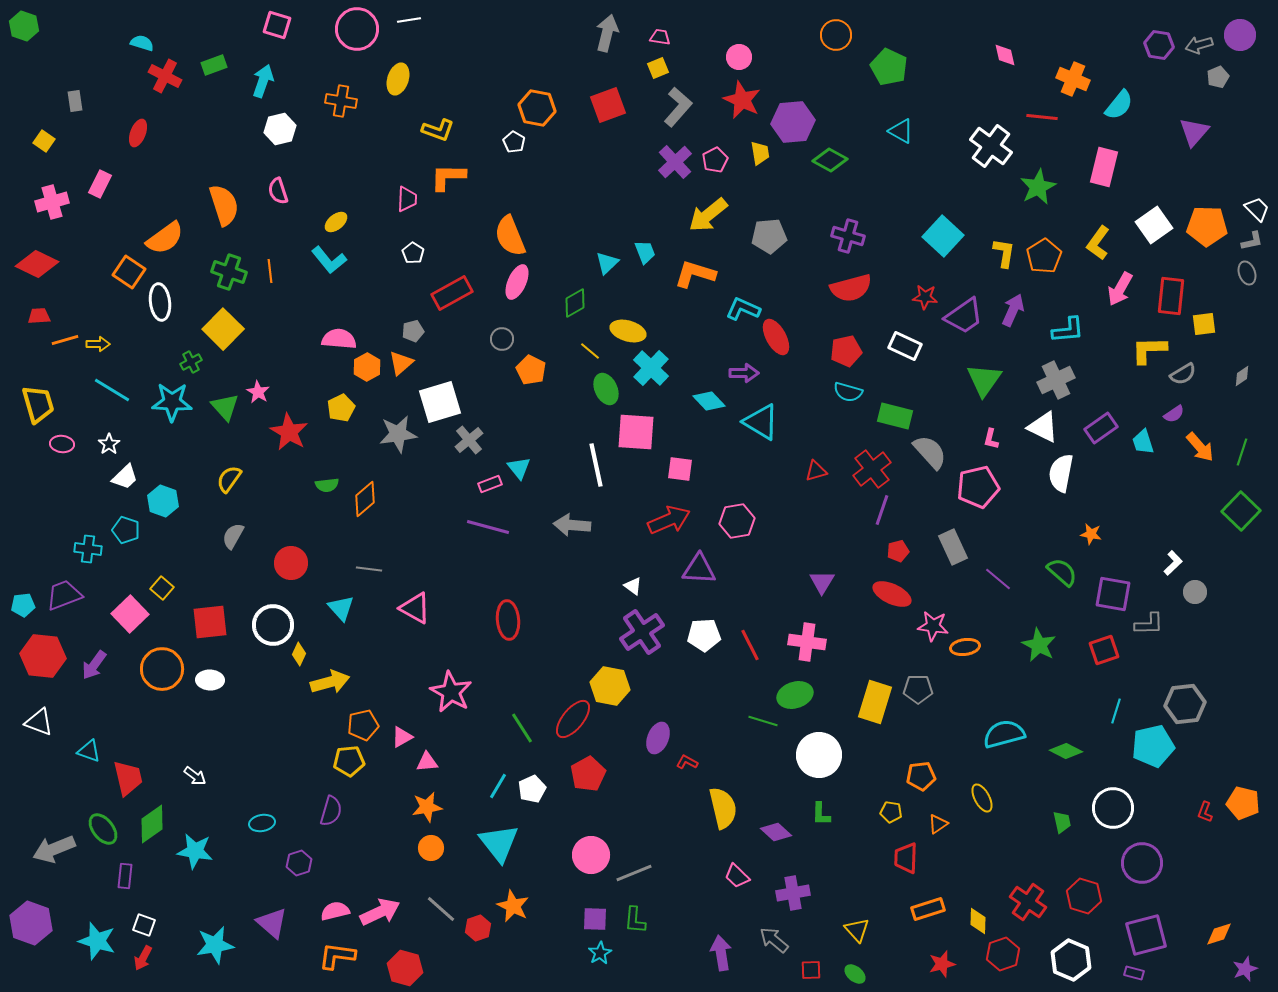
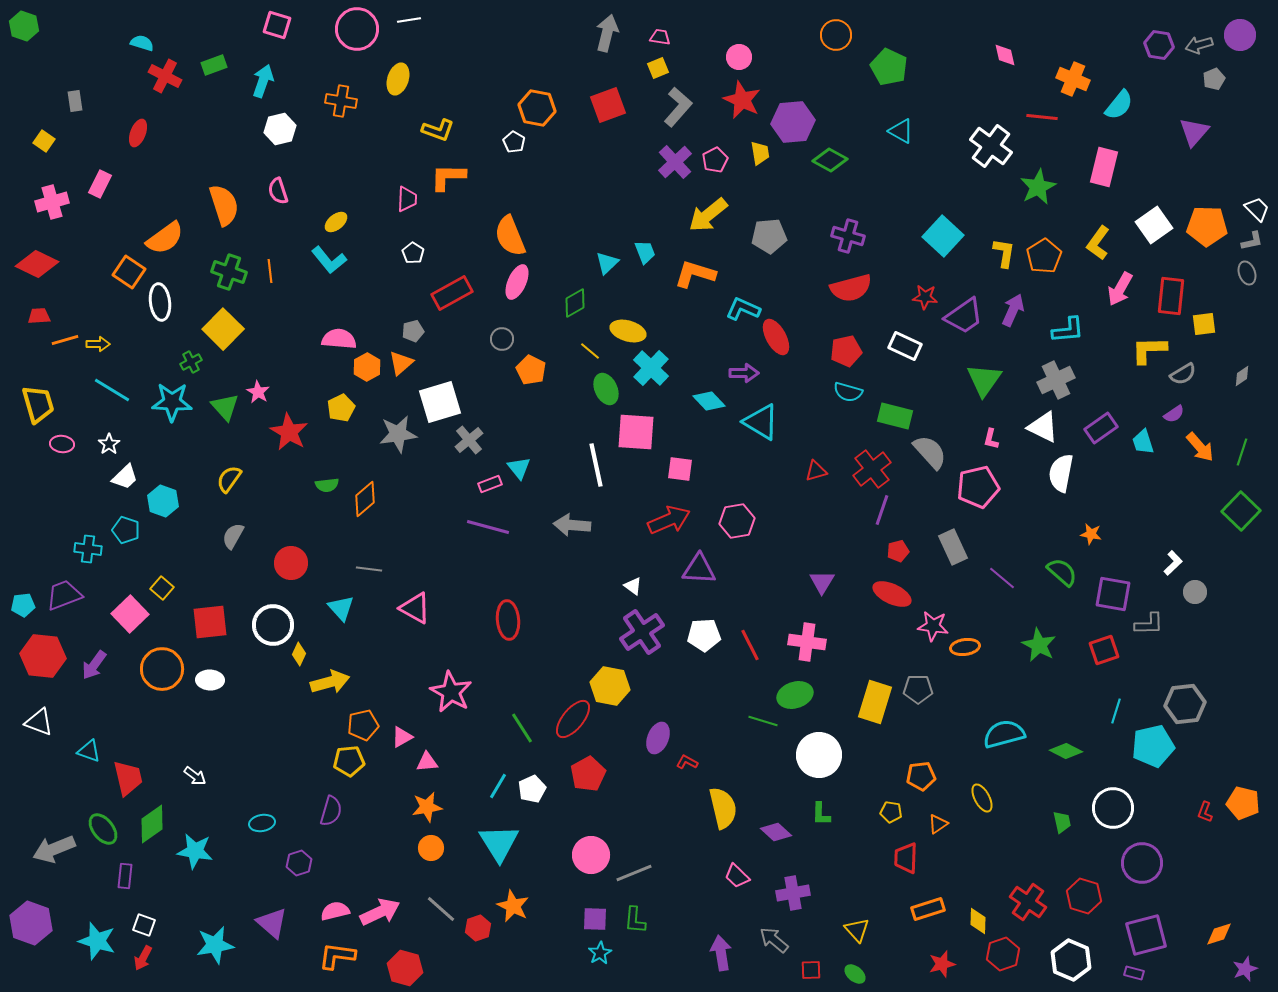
gray pentagon at (1218, 77): moved 4 px left, 2 px down
purple line at (998, 579): moved 4 px right, 1 px up
cyan triangle at (499, 843): rotated 6 degrees clockwise
